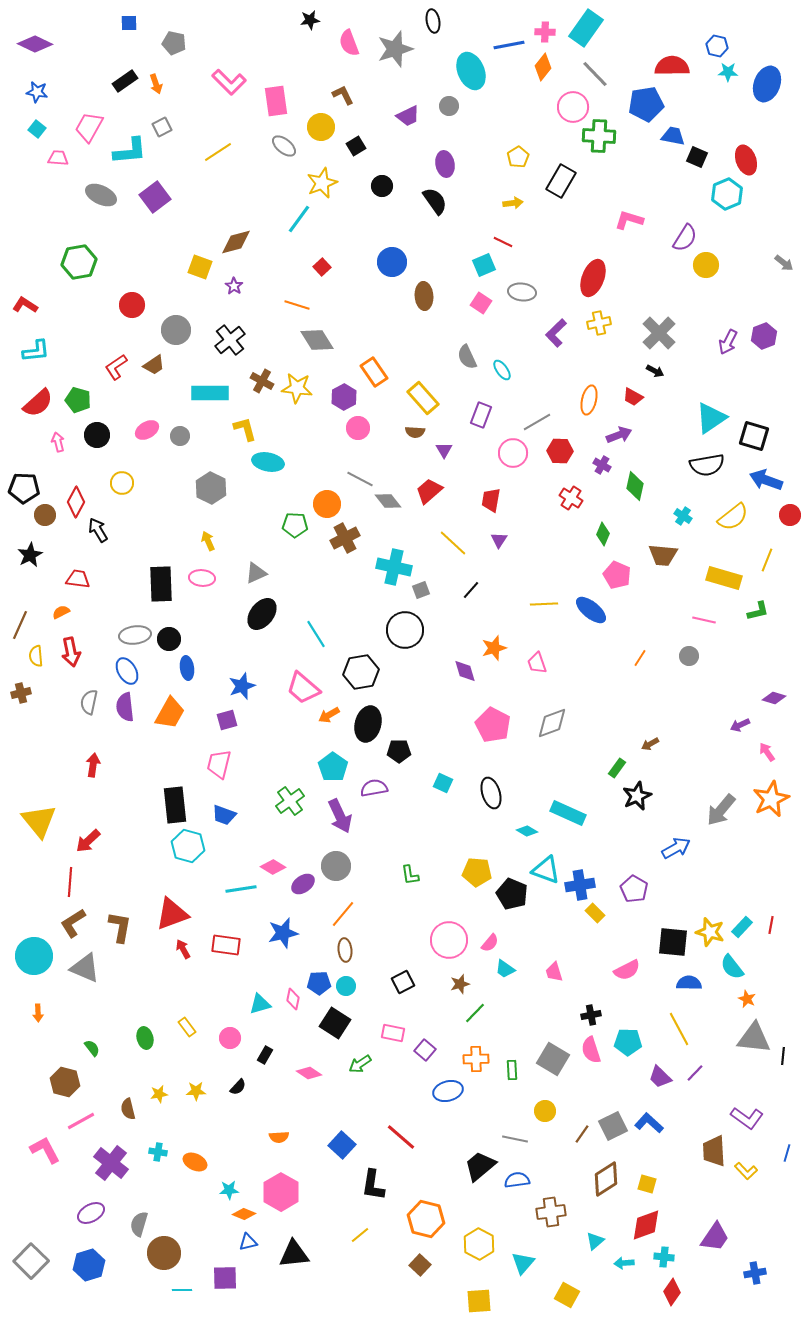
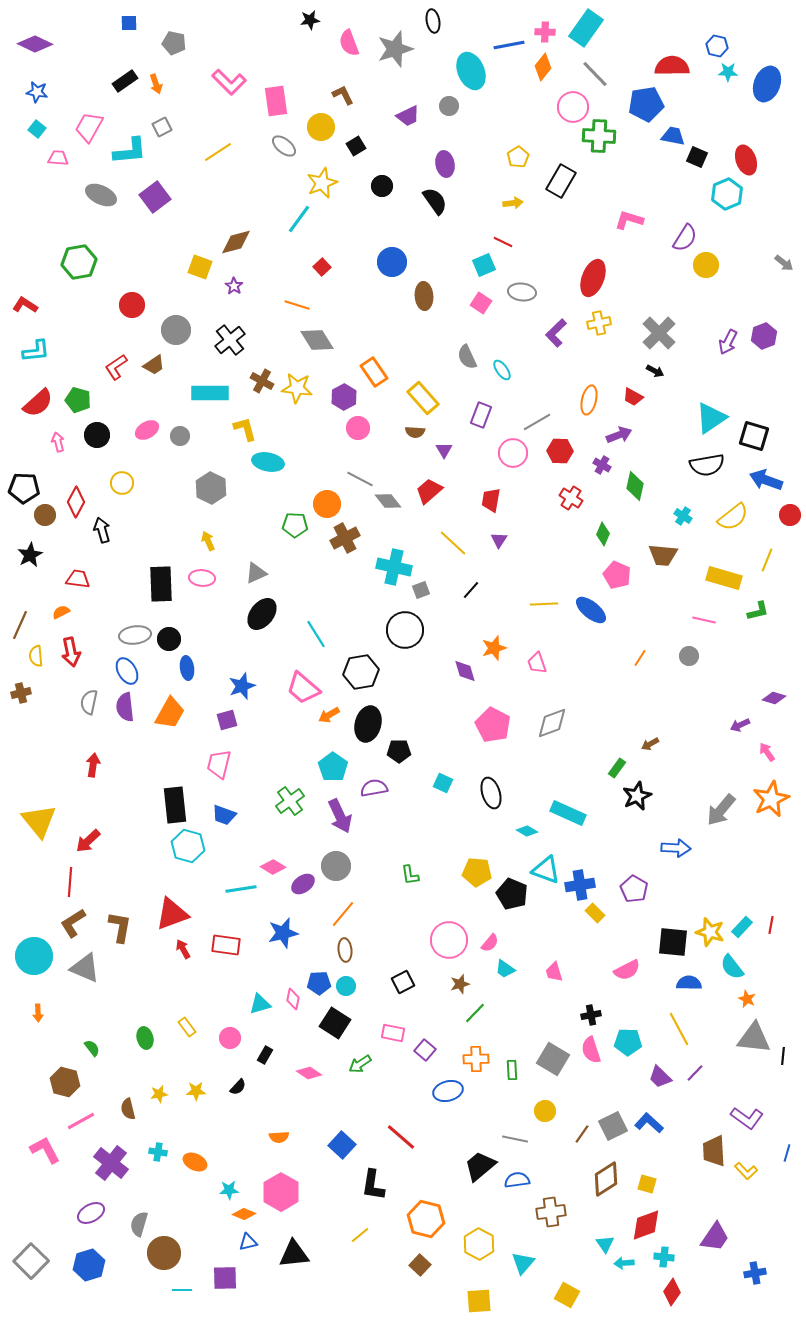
black arrow at (98, 530): moved 4 px right; rotated 15 degrees clockwise
blue arrow at (676, 848): rotated 32 degrees clockwise
cyan triangle at (595, 1241): moved 10 px right, 3 px down; rotated 24 degrees counterclockwise
